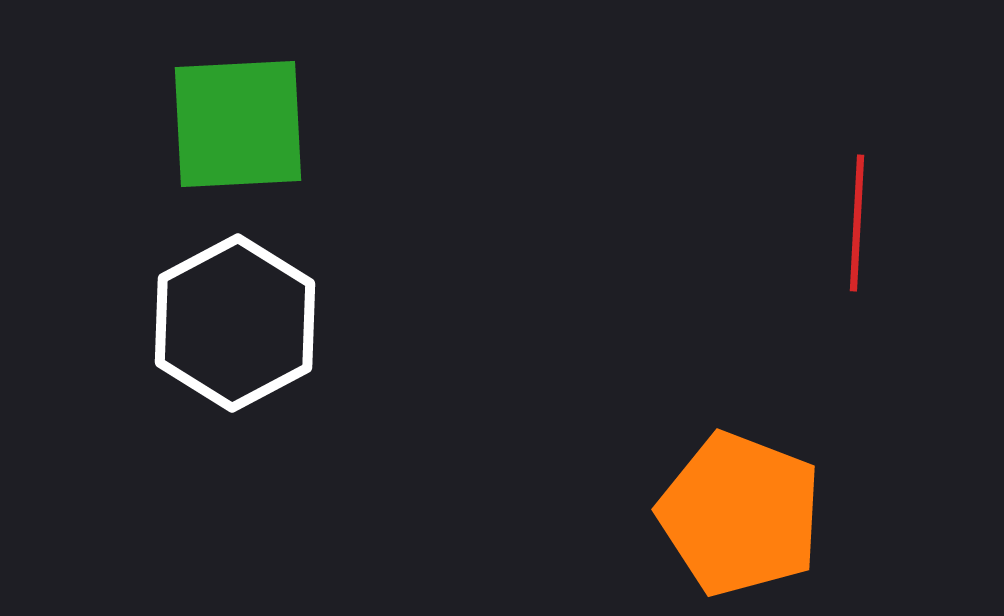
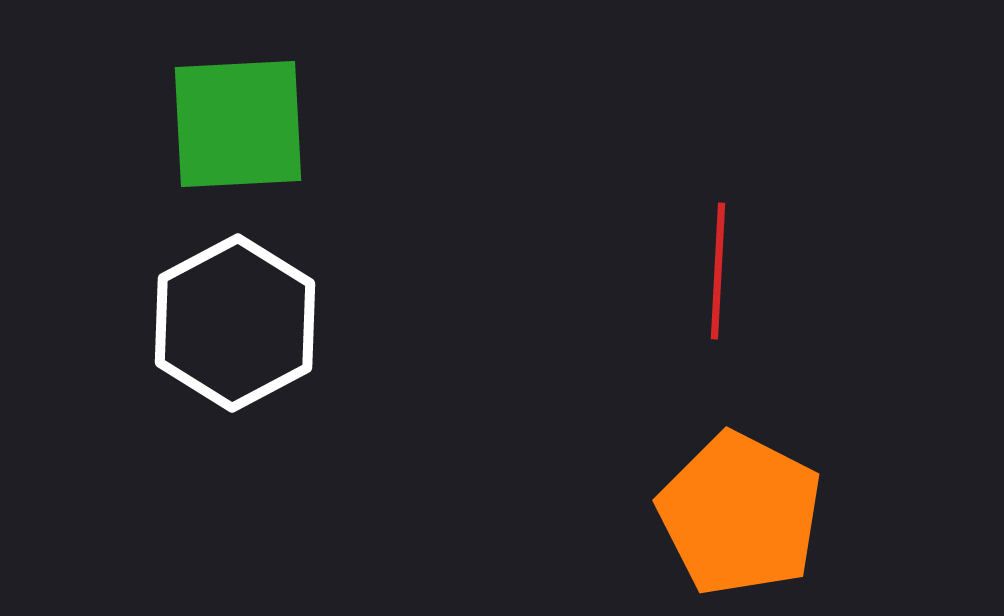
red line: moved 139 px left, 48 px down
orange pentagon: rotated 6 degrees clockwise
